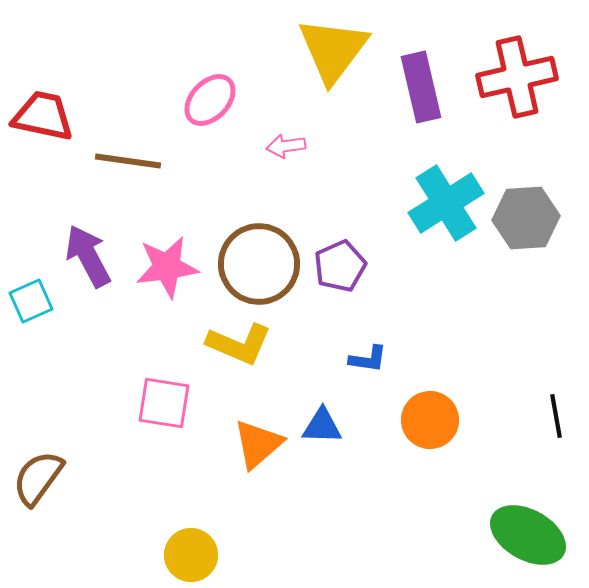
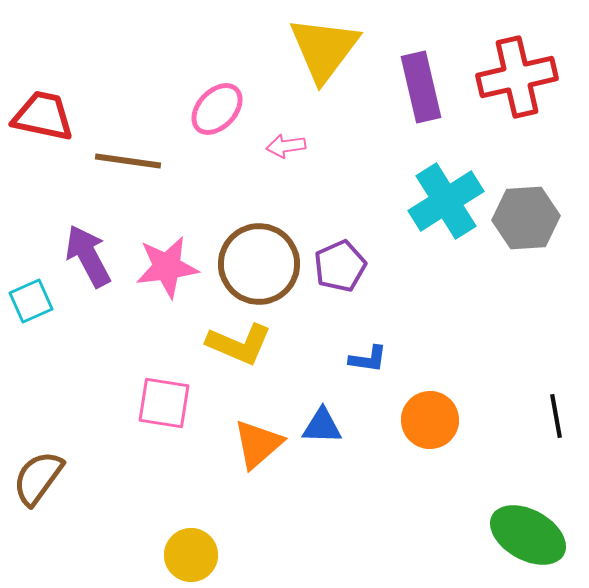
yellow triangle: moved 9 px left, 1 px up
pink ellipse: moved 7 px right, 9 px down
cyan cross: moved 2 px up
